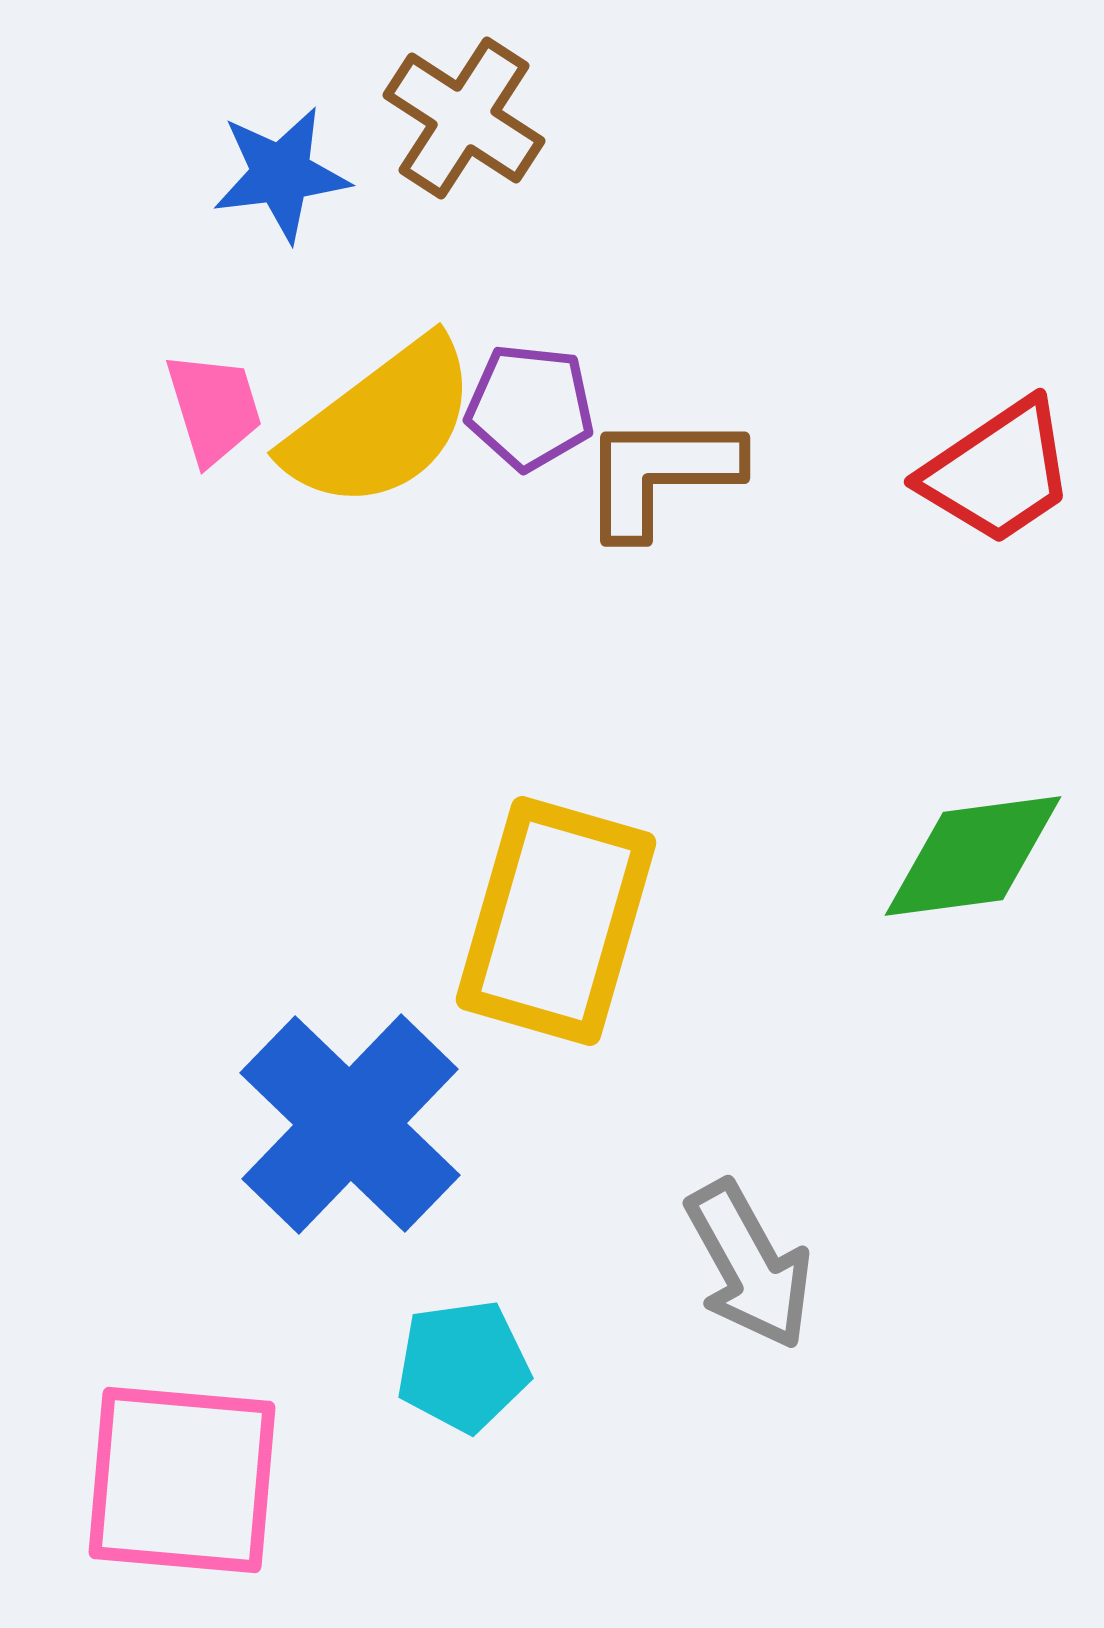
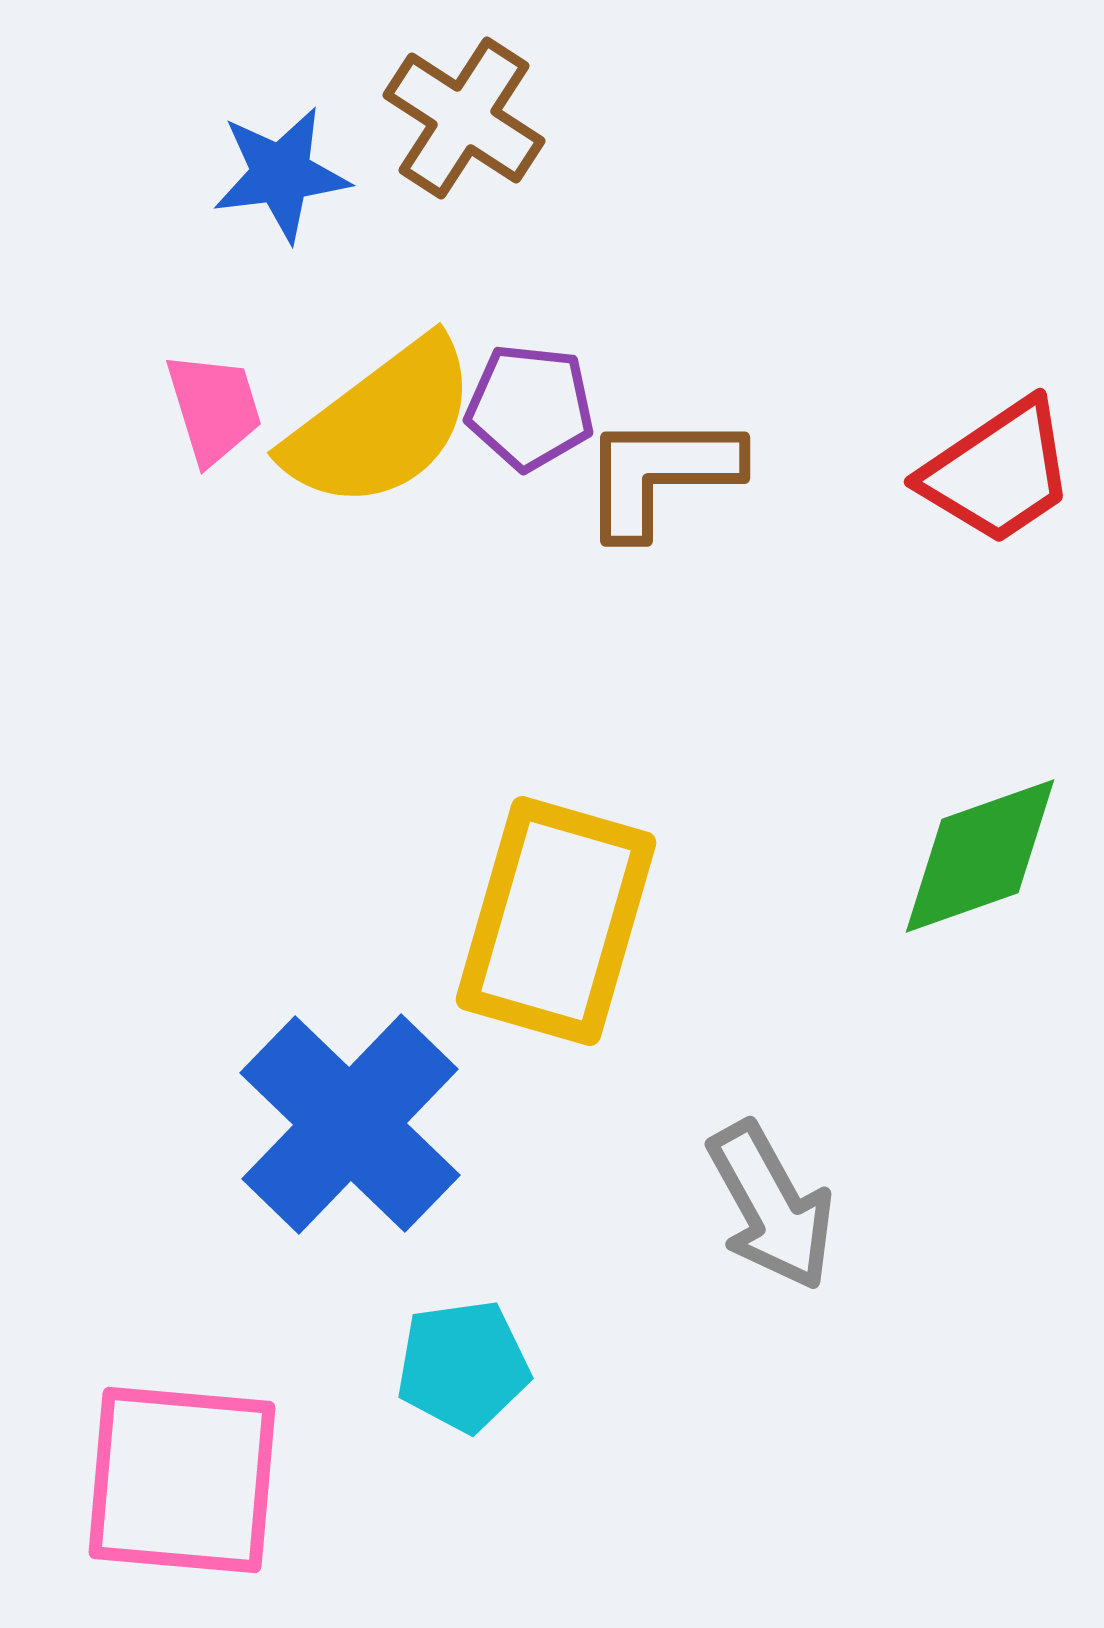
green diamond: moved 7 px right; rotated 12 degrees counterclockwise
gray arrow: moved 22 px right, 59 px up
